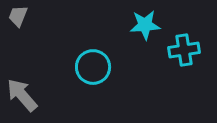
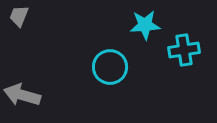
gray trapezoid: moved 1 px right
cyan circle: moved 17 px right
gray arrow: rotated 33 degrees counterclockwise
